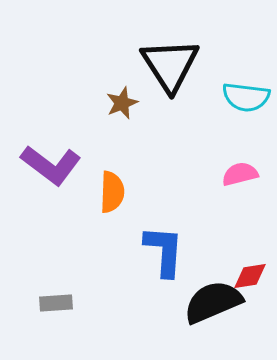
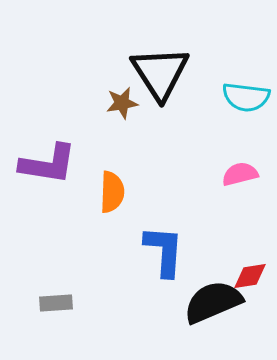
black triangle: moved 10 px left, 8 px down
brown star: rotated 12 degrees clockwise
purple L-shape: moved 3 px left, 1 px up; rotated 28 degrees counterclockwise
